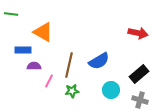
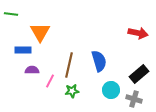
orange triangle: moved 3 px left; rotated 30 degrees clockwise
blue semicircle: rotated 75 degrees counterclockwise
purple semicircle: moved 2 px left, 4 px down
pink line: moved 1 px right
gray cross: moved 6 px left, 1 px up
